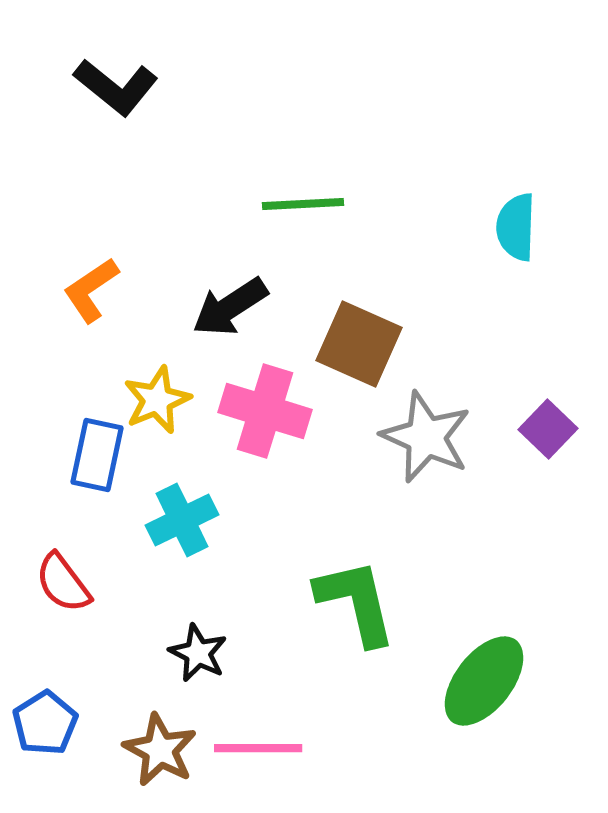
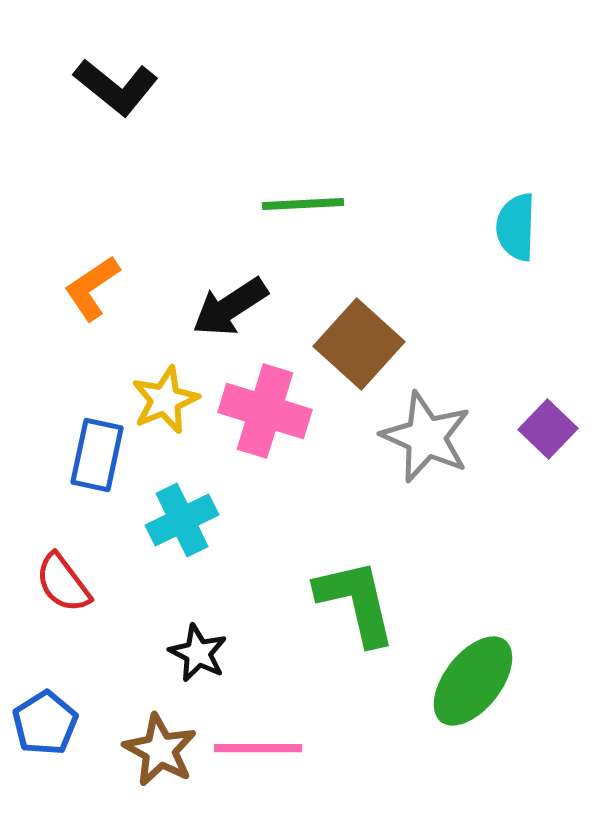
orange L-shape: moved 1 px right, 2 px up
brown square: rotated 18 degrees clockwise
yellow star: moved 8 px right
green ellipse: moved 11 px left
